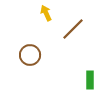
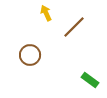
brown line: moved 1 px right, 2 px up
green rectangle: rotated 54 degrees counterclockwise
